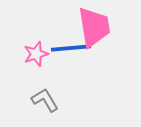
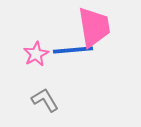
blue line: moved 2 px right, 2 px down
pink star: rotated 10 degrees counterclockwise
